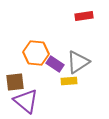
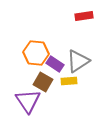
gray triangle: moved 1 px up
brown square: moved 28 px right; rotated 36 degrees clockwise
purple triangle: moved 2 px right; rotated 16 degrees clockwise
